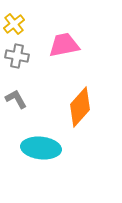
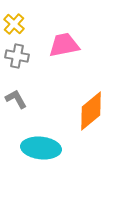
yellow cross: rotated 10 degrees counterclockwise
orange diamond: moved 11 px right, 4 px down; rotated 9 degrees clockwise
